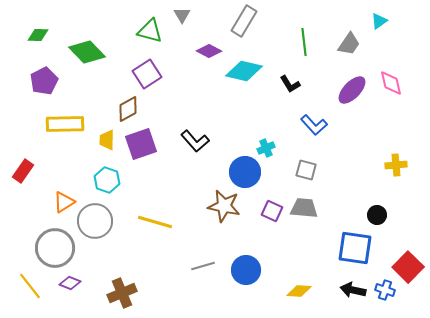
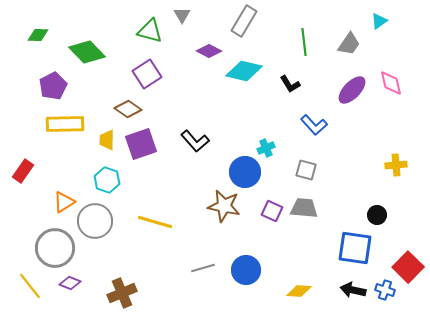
purple pentagon at (44, 81): moved 9 px right, 5 px down
brown diamond at (128, 109): rotated 64 degrees clockwise
gray line at (203, 266): moved 2 px down
